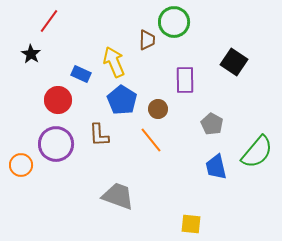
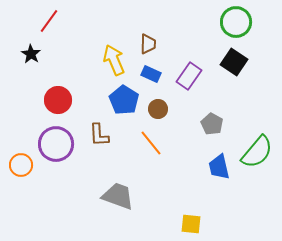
green circle: moved 62 px right
brown trapezoid: moved 1 px right, 4 px down
yellow arrow: moved 2 px up
blue rectangle: moved 70 px right
purple rectangle: moved 4 px right, 4 px up; rotated 36 degrees clockwise
blue pentagon: moved 2 px right
orange line: moved 3 px down
blue trapezoid: moved 3 px right
